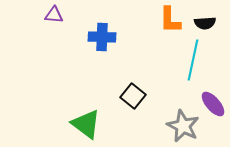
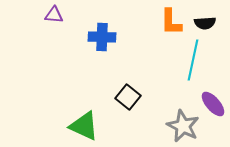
orange L-shape: moved 1 px right, 2 px down
black square: moved 5 px left, 1 px down
green triangle: moved 2 px left, 2 px down; rotated 12 degrees counterclockwise
